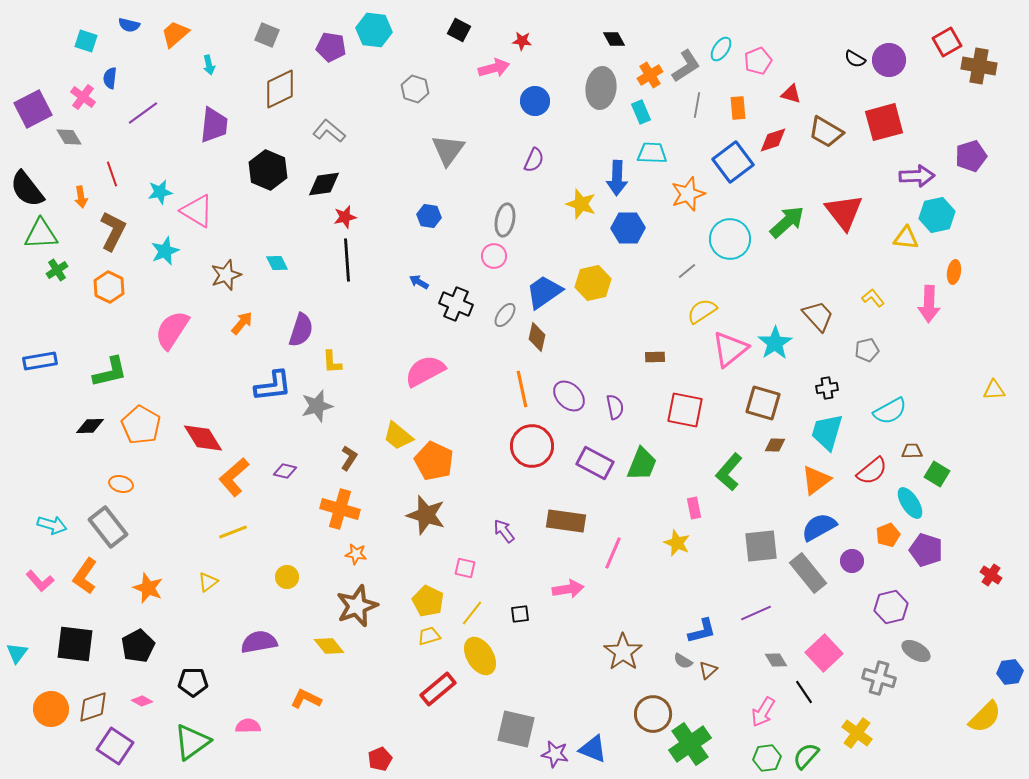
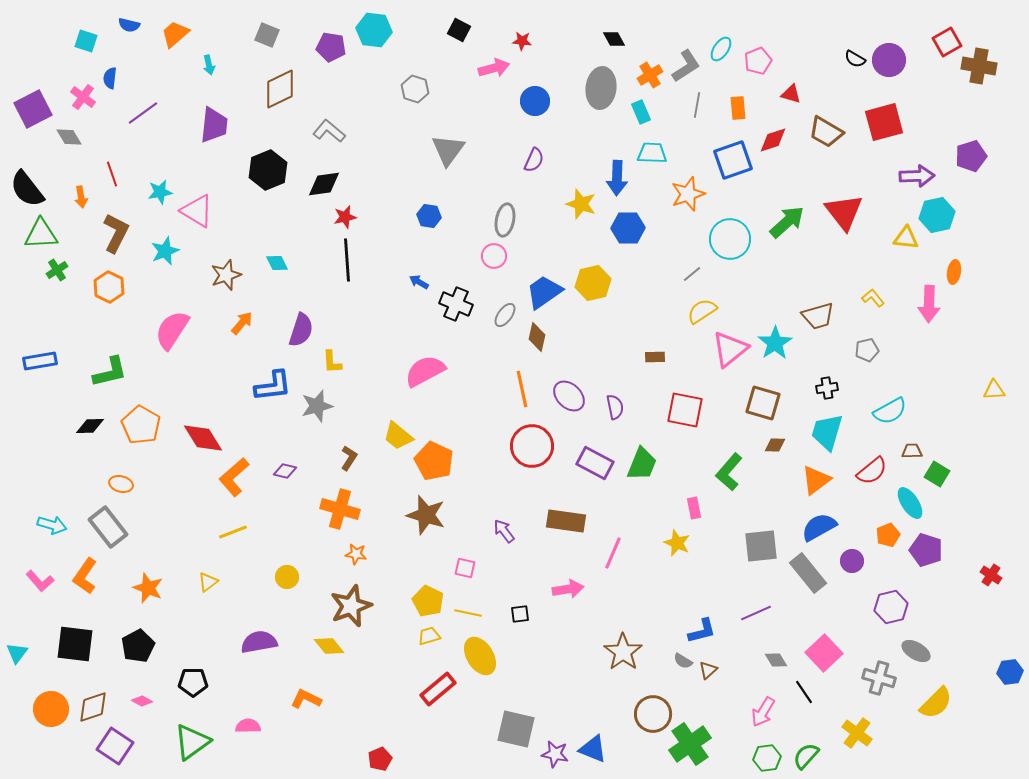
blue square at (733, 162): moved 2 px up; rotated 18 degrees clockwise
black hexagon at (268, 170): rotated 15 degrees clockwise
brown L-shape at (113, 231): moved 3 px right, 2 px down
gray line at (687, 271): moved 5 px right, 3 px down
brown trapezoid at (818, 316): rotated 116 degrees clockwise
brown star at (357, 606): moved 6 px left
yellow line at (472, 613): moved 4 px left; rotated 64 degrees clockwise
yellow semicircle at (985, 717): moved 49 px left, 14 px up
